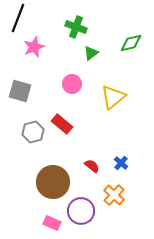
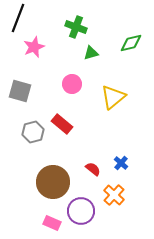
green triangle: rotated 21 degrees clockwise
red semicircle: moved 1 px right, 3 px down
